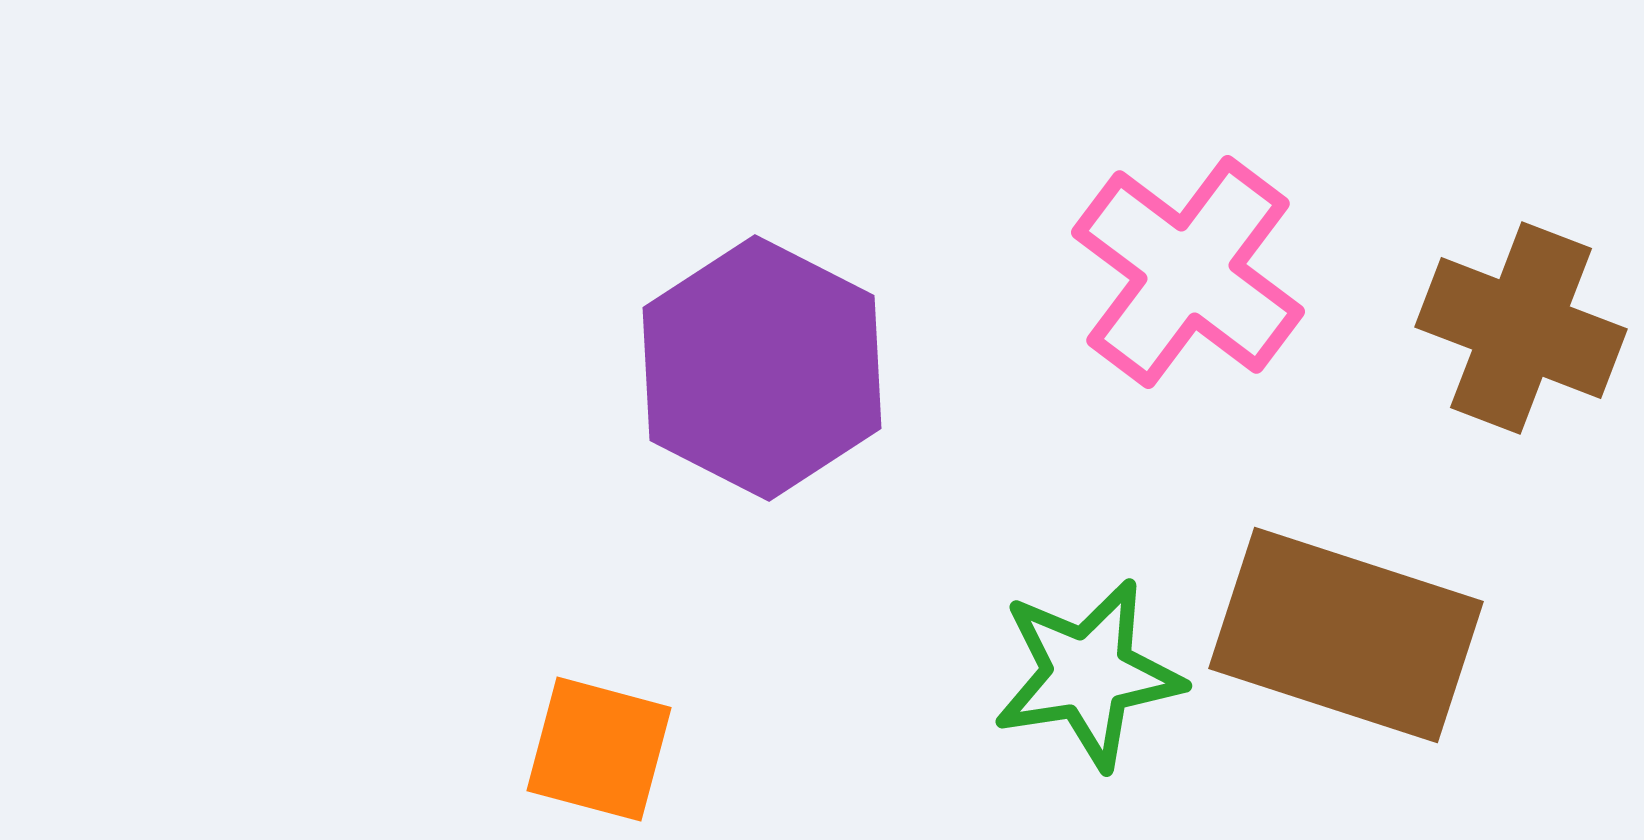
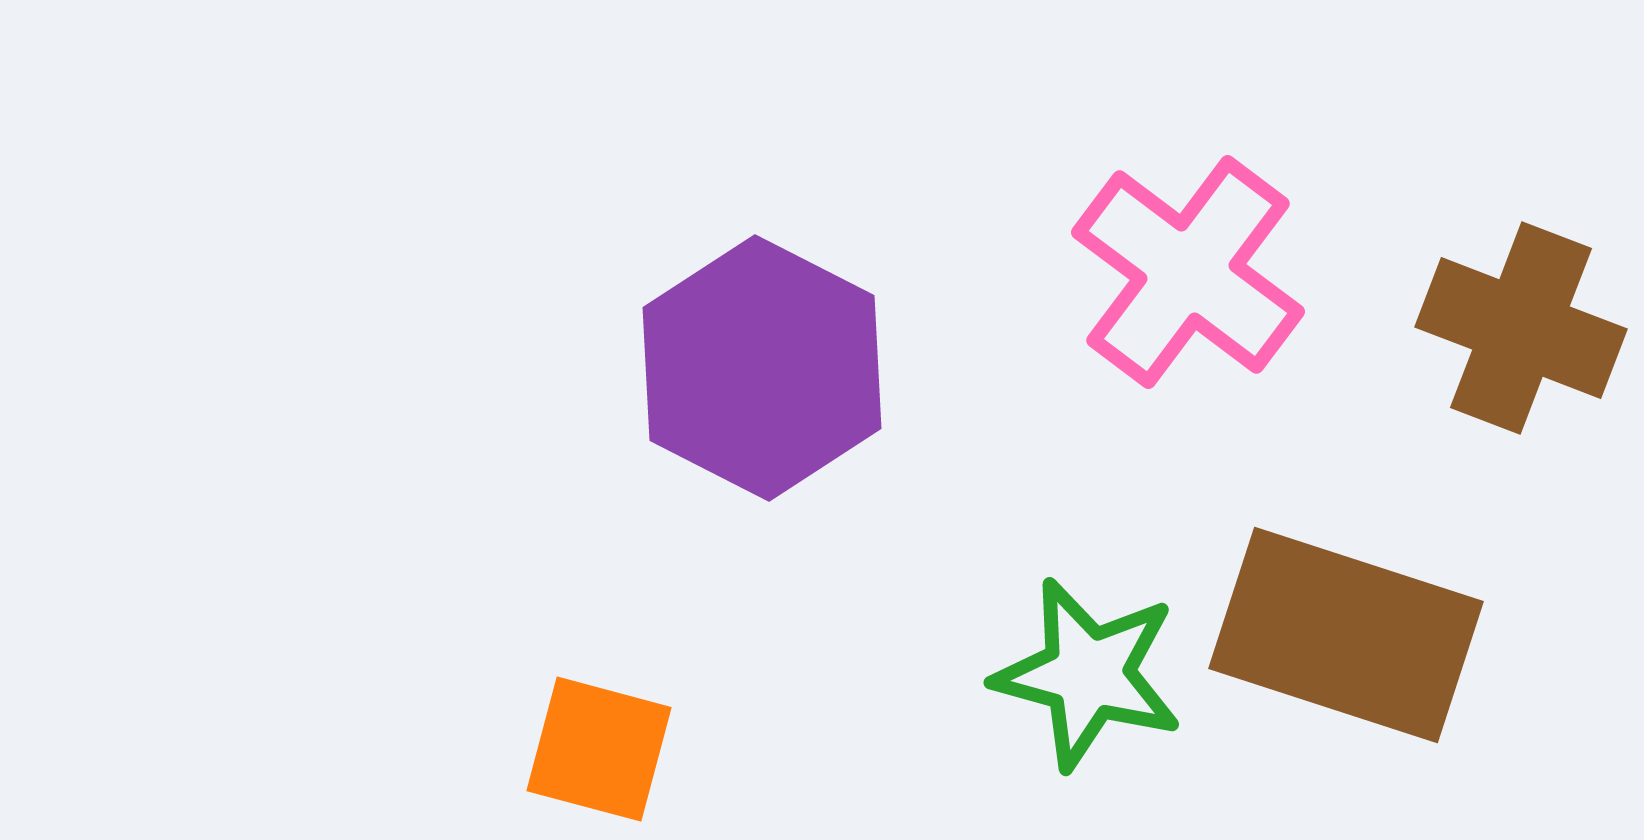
green star: rotated 24 degrees clockwise
